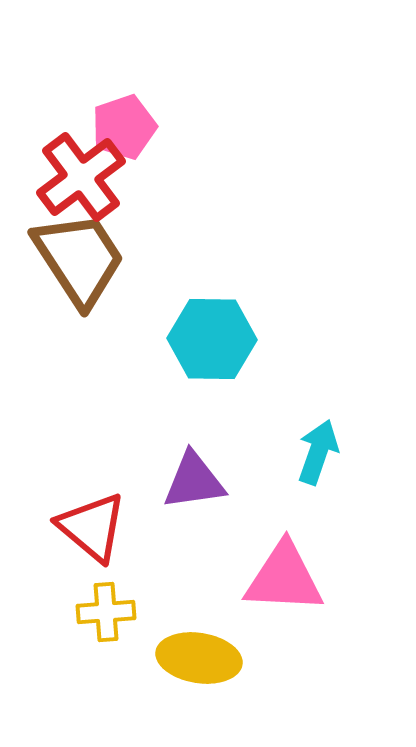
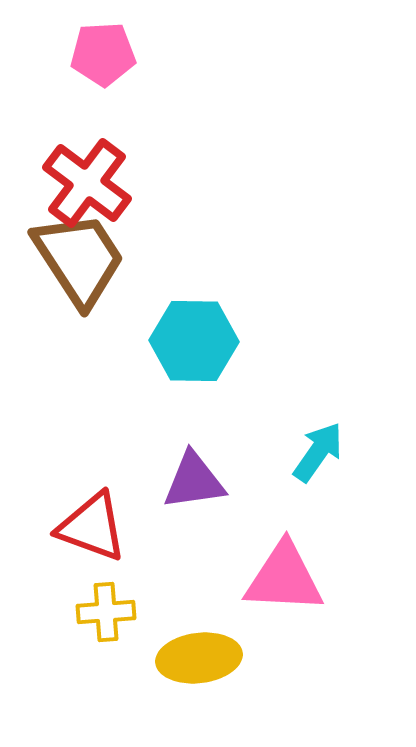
pink pentagon: moved 21 px left, 73 px up; rotated 16 degrees clockwise
red cross: moved 6 px right, 6 px down; rotated 16 degrees counterclockwise
cyan hexagon: moved 18 px left, 2 px down
cyan arrow: rotated 16 degrees clockwise
red triangle: rotated 20 degrees counterclockwise
yellow ellipse: rotated 16 degrees counterclockwise
